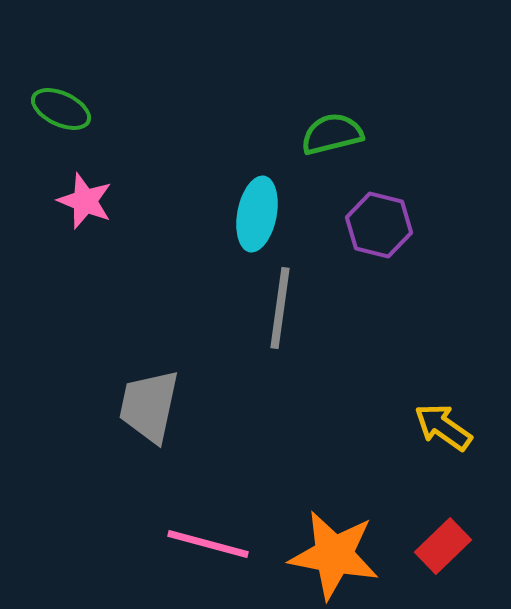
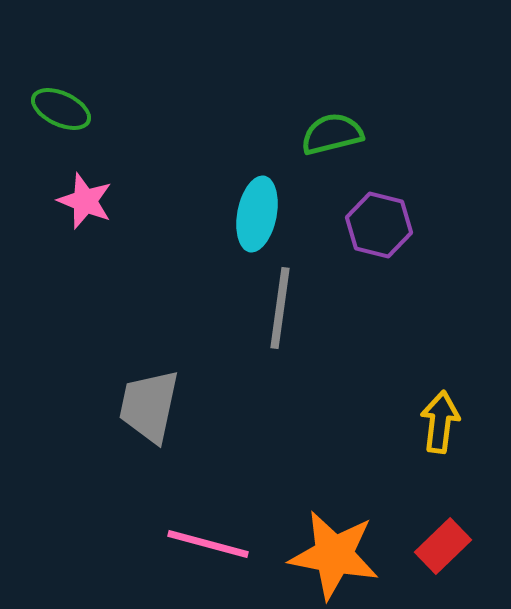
yellow arrow: moved 3 px left, 5 px up; rotated 62 degrees clockwise
